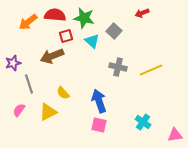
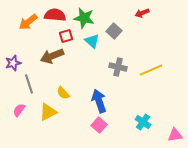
pink square: rotated 28 degrees clockwise
